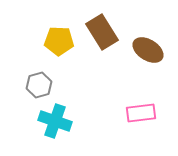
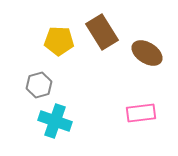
brown ellipse: moved 1 px left, 3 px down
